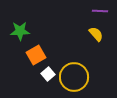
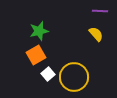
green star: moved 19 px right; rotated 12 degrees counterclockwise
